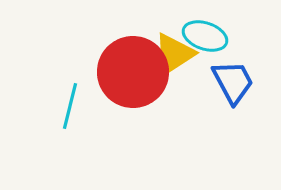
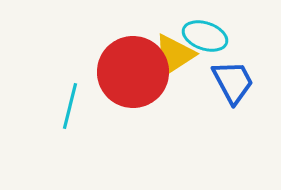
yellow triangle: moved 1 px down
